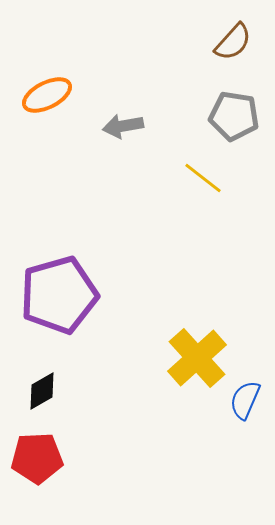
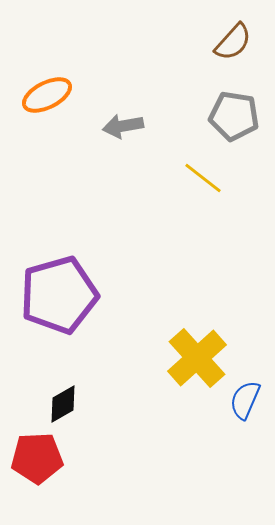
black diamond: moved 21 px right, 13 px down
